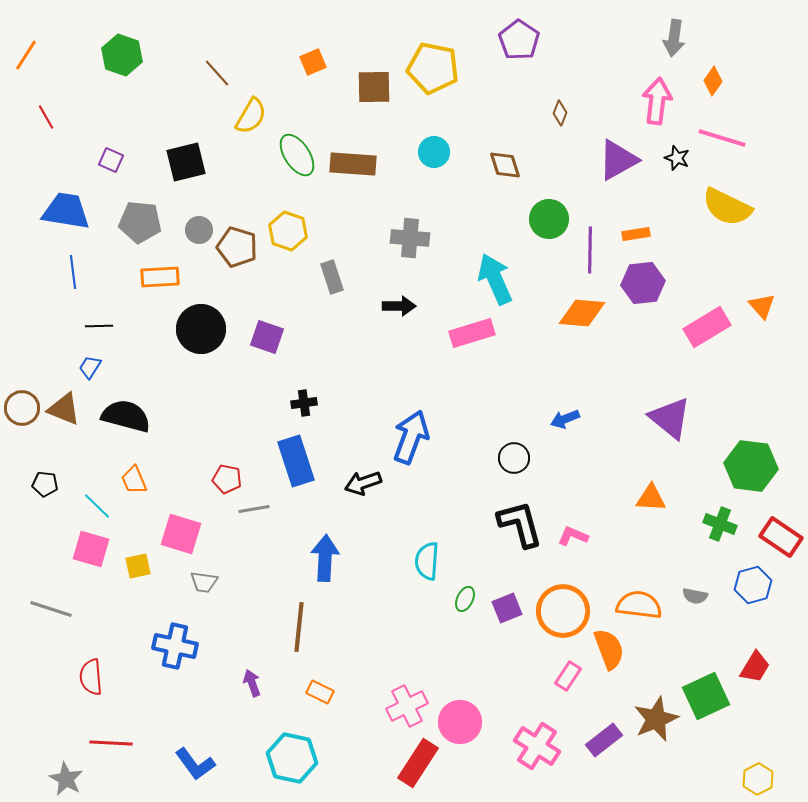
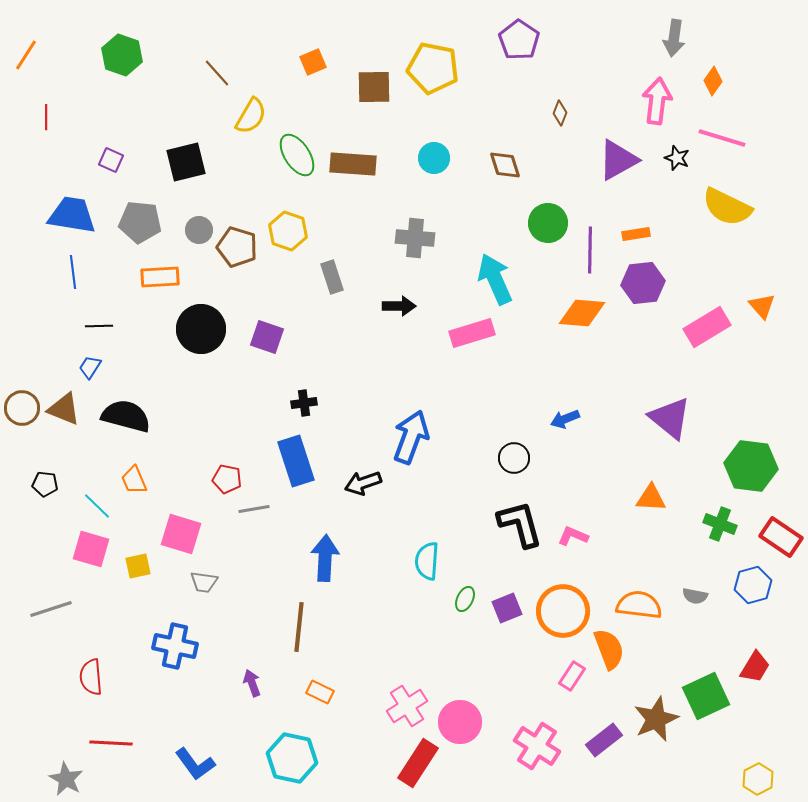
red line at (46, 117): rotated 30 degrees clockwise
cyan circle at (434, 152): moved 6 px down
blue trapezoid at (66, 211): moved 6 px right, 4 px down
green circle at (549, 219): moved 1 px left, 4 px down
gray cross at (410, 238): moved 5 px right
gray line at (51, 609): rotated 36 degrees counterclockwise
pink rectangle at (568, 676): moved 4 px right
pink cross at (407, 706): rotated 6 degrees counterclockwise
